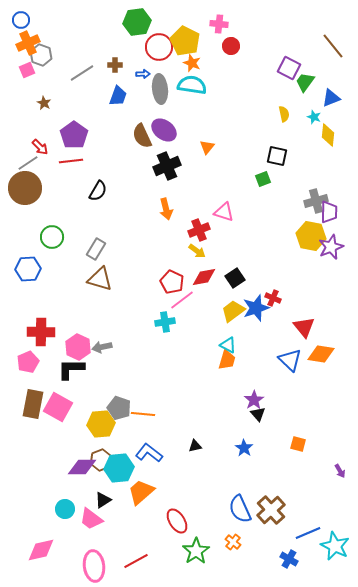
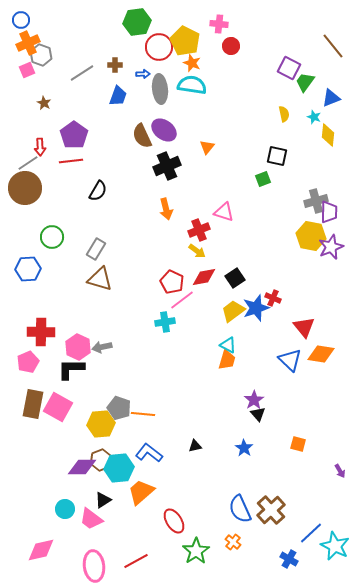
red arrow at (40, 147): rotated 42 degrees clockwise
red ellipse at (177, 521): moved 3 px left
blue line at (308, 533): moved 3 px right; rotated 20 degrees counterclockwise
